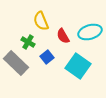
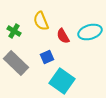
green cross: moved 14 px left, 11 px up
blue square: rotated 16 degrees clockwise
cyan square: moved 16 px left, 15 px down
